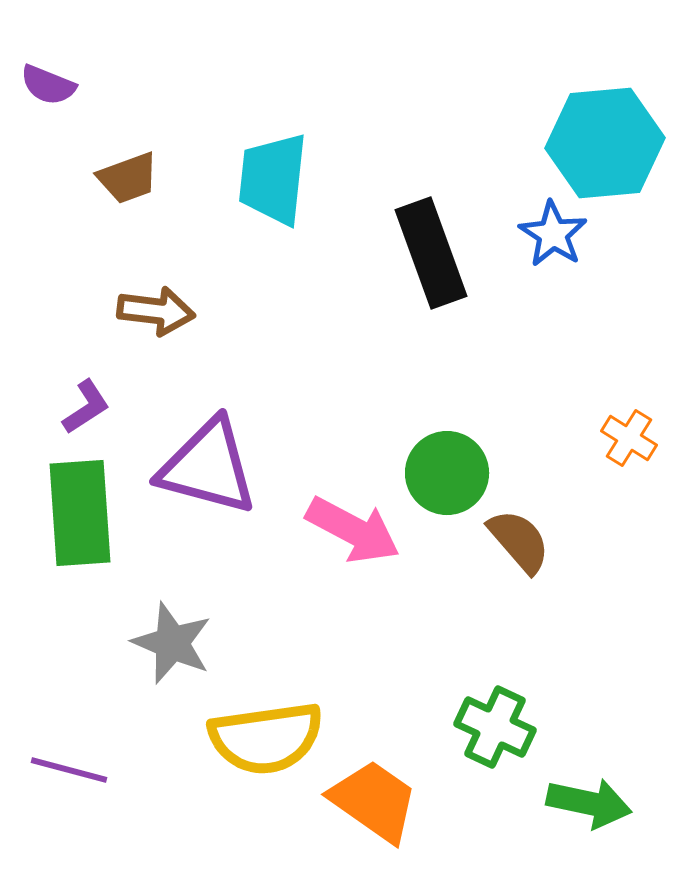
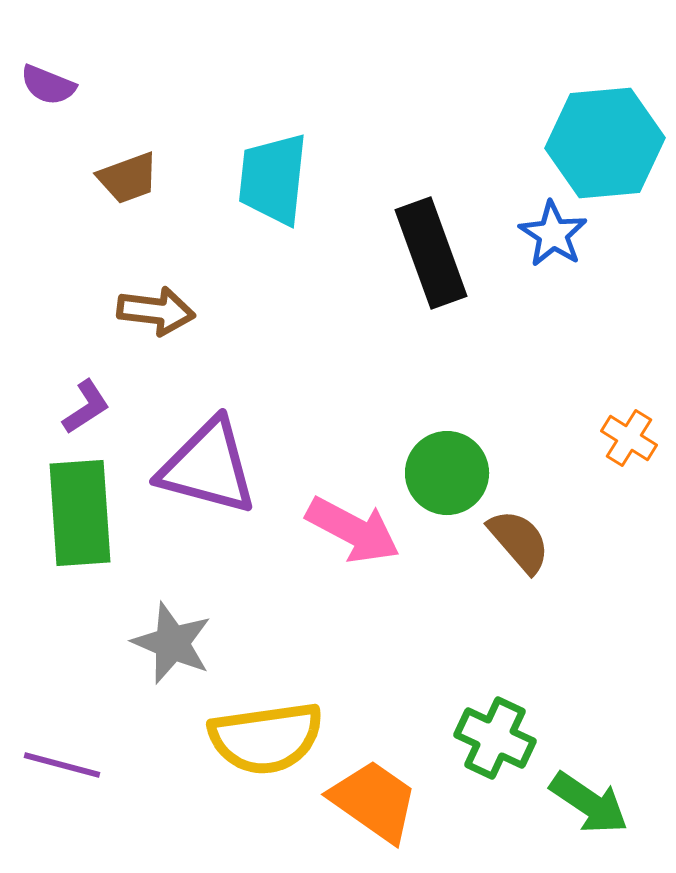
green cross: moved 11 px down
purple line: moved 7 px left, 5 px up
green arrow: rotated 22 degrees clockwise
